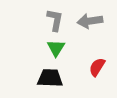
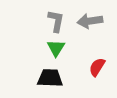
gray L-shape: moved 1 px right, 1 px down
